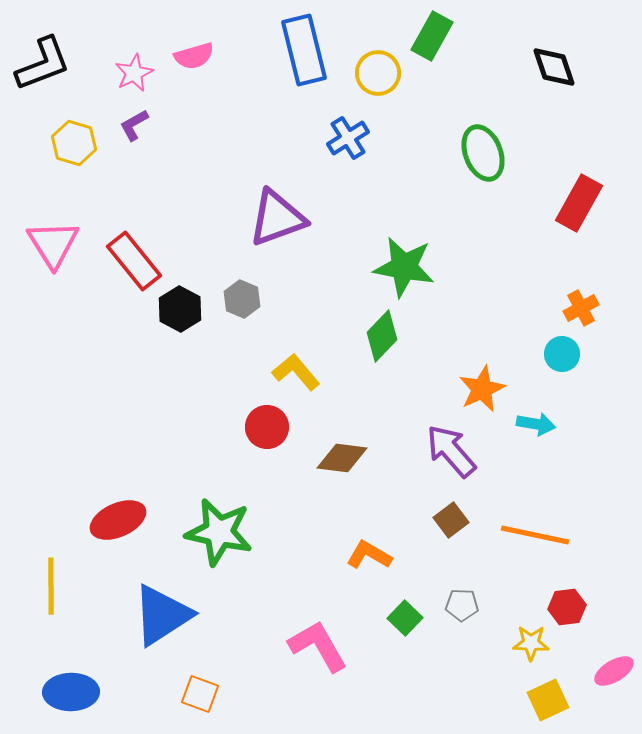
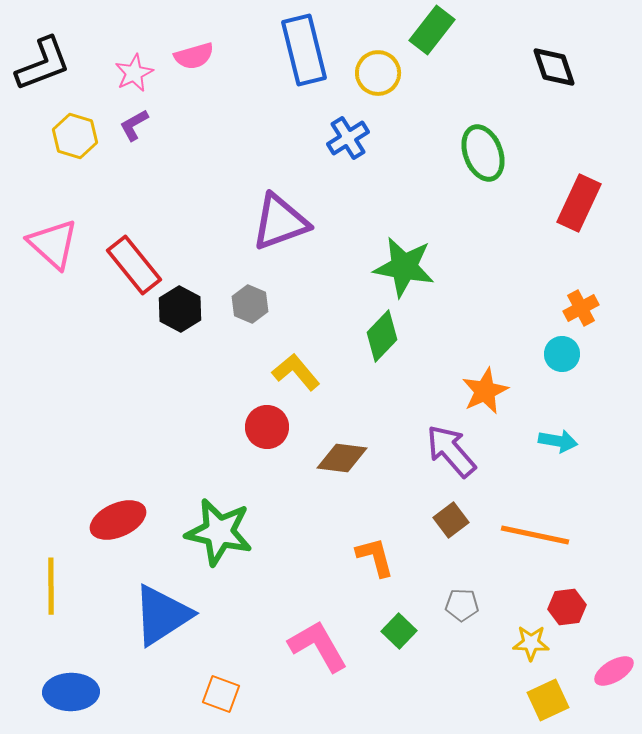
green rectangle at (432, 36): moved 6 px up; rotated 9 degrees clockwise
yellow hexagon at (74, 143): moved 1 px right, 7 px up
red rectangle at (579, 203): rotated 4 degrees counterclockwise
purple triangle at (277, 218): moved 3 px right, 4 px down
pink triangle at (53, 244): rotated 16 degrees counterclockwise
red rectangle at (134, 261): moved 4 px down
gray hexagon at (242, 299): moved 8 px right, 5 px down
orange star at (482, 389): moved 3 px right, 2 px down
cyan arrow at (536, 424): moved 22 px right, 17 px down
orange L-shape at (369, 555): moved 6 px right, 2 px down; rotated 45 degrees clockwise
green square at (405, 618): moved 6 px left, 13 px down
orange square at (200, 694): moved 21 px right
